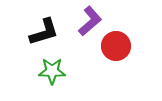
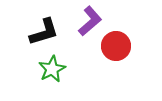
green star: moved 2 px up; rotated 28 degrees counterclockwise
